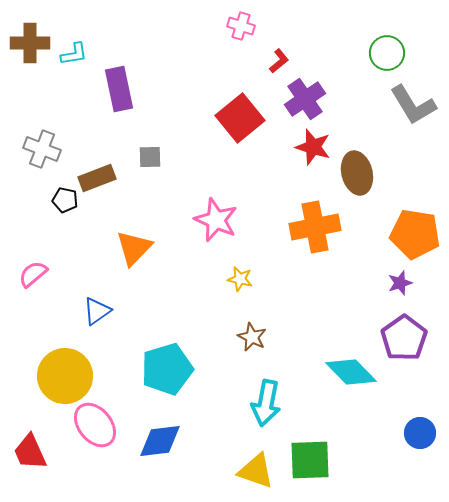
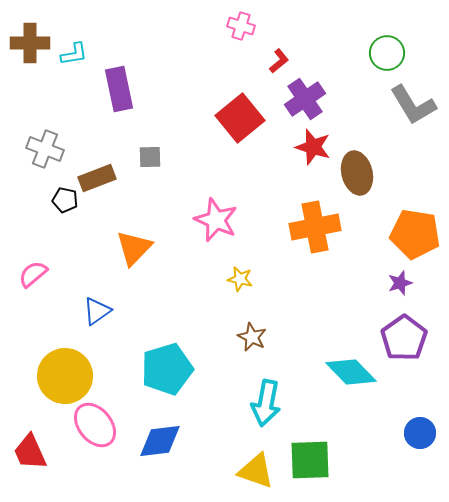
gray cross: moved 3 px right
